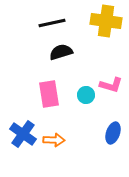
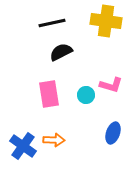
black semicircle: rotated 10 degrees counterclockwise
blue cross: moved 12 px down
